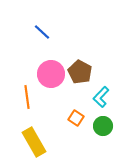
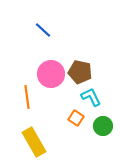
blue line: moved 1 px right, 2 px up
brown pentagon: rotated 15 degrees counterclockwise
cyan L-shape: moved 10 px left; rotated 110 degrees clockwise
